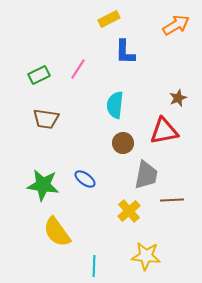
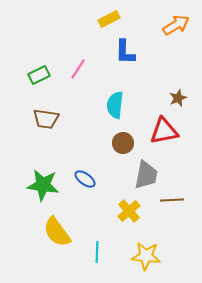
cyan line: moved 3 px right, 14 px up
